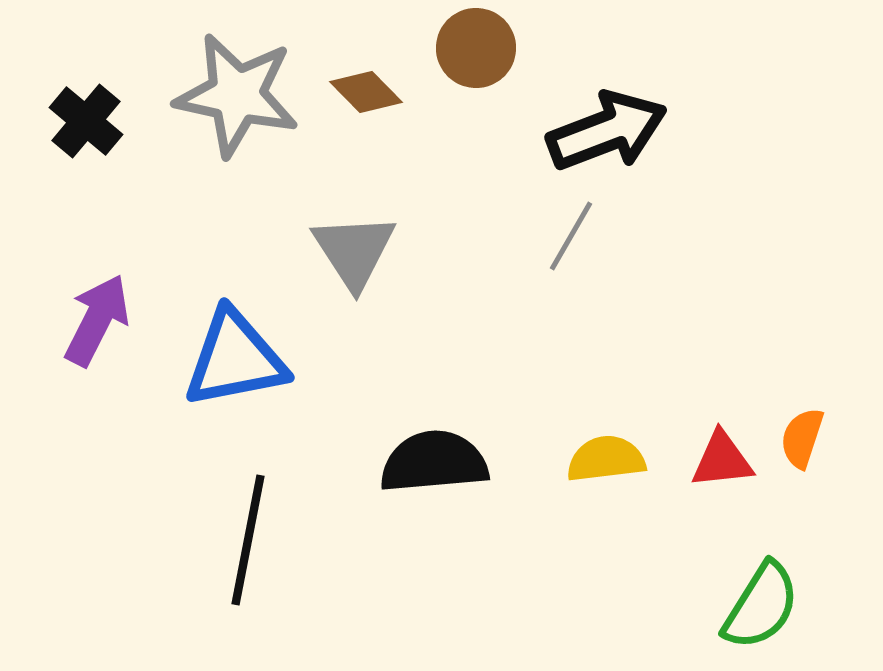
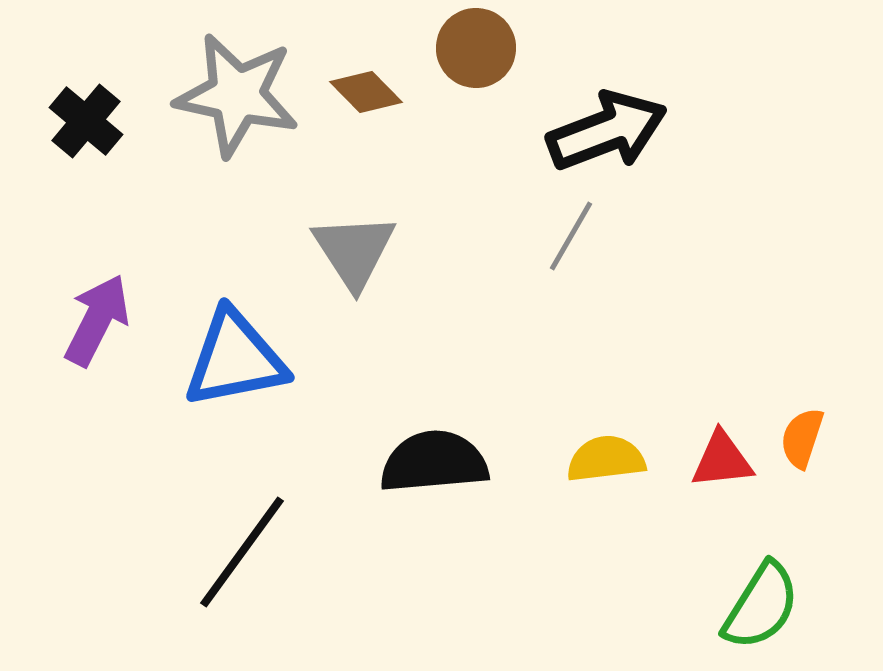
black line: moved 6 px left, 12 px down; rotated 25 degrees clockwise
